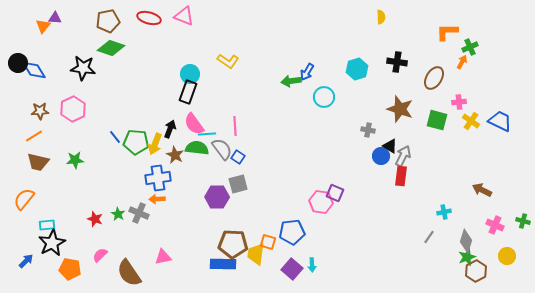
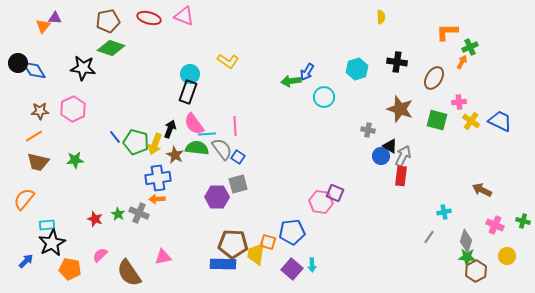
green pentagon at (136, 142): rotated 10 degrees clockwise
green star at (467, 257): rotated 24 degrees clockwise
